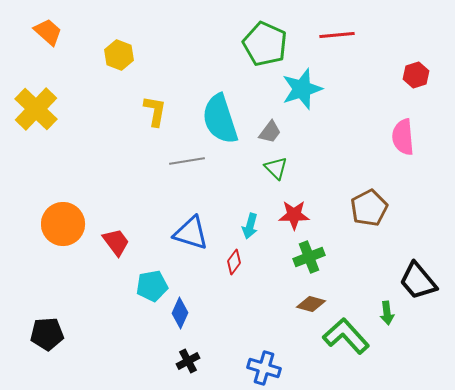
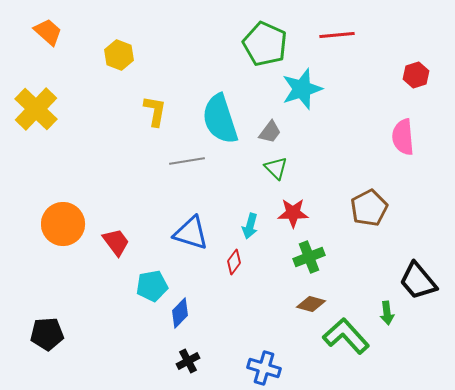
red star: moved 1 px left, 2 px up
blue diamond: rotated 20 degrees clockwise
